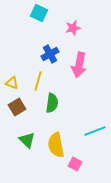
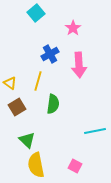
cyan square: moved 3 px left; rotated 24 degrees clockwise
pink star: rotated 21 degrees counterclockwise
pink arrow: rotated 15 degrees counterclockwise
yellow triangle: moved 2 px left; rotated 16 degrees clockwise
green semicircle: moved 1 px right, 1 px down
cyan line: rotated 10 degrees clockwise
yellow semicircle: moved 20 px left, 20 px down
pink square: moved 2 px down
